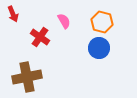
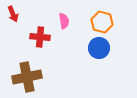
pink semicircle: rotated 21 degrees clockwise
red cross: rotated 30 degrees counterclockwise
